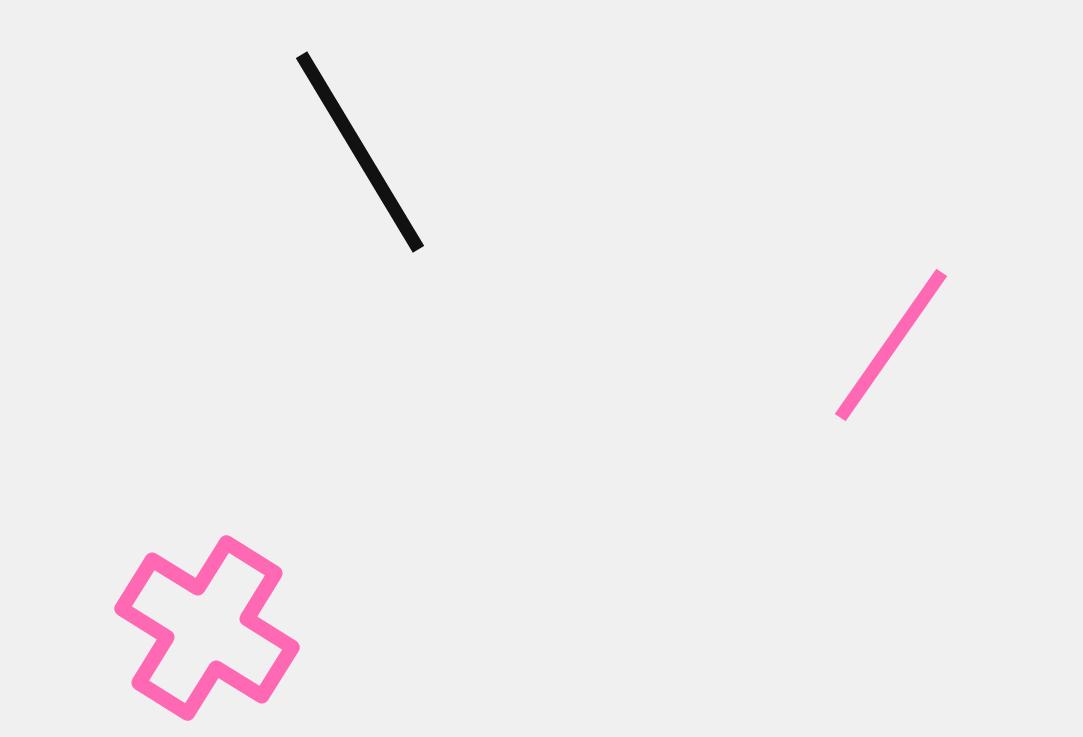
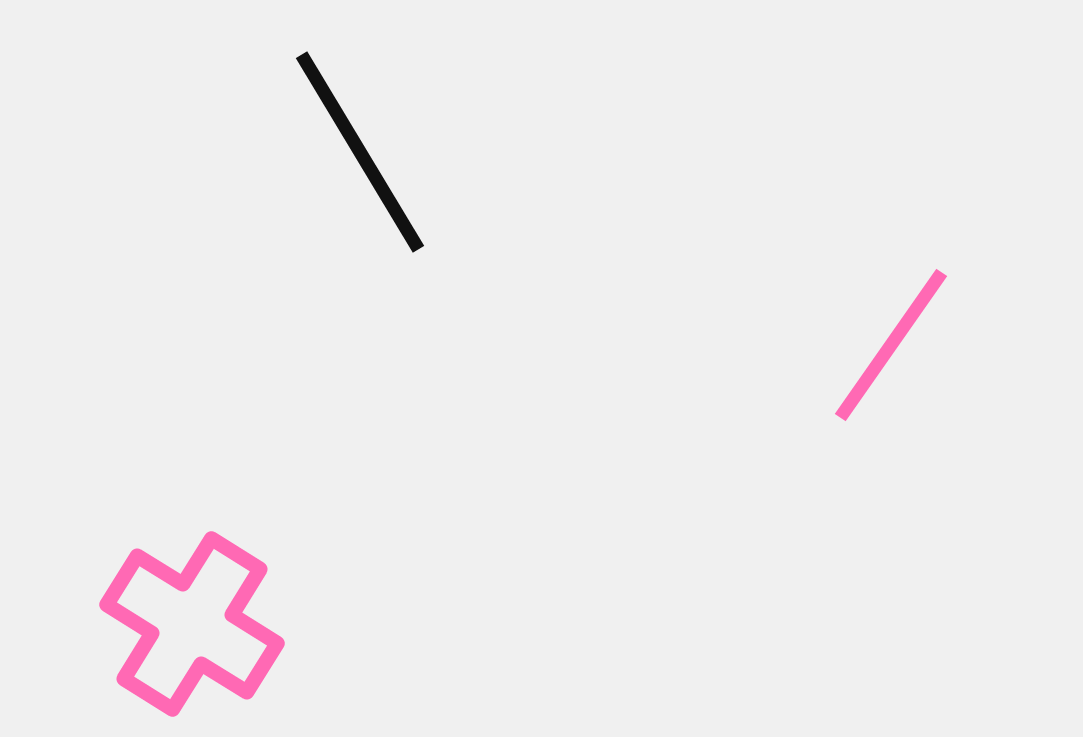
pink cross: moved 15 px left, 4 px up
